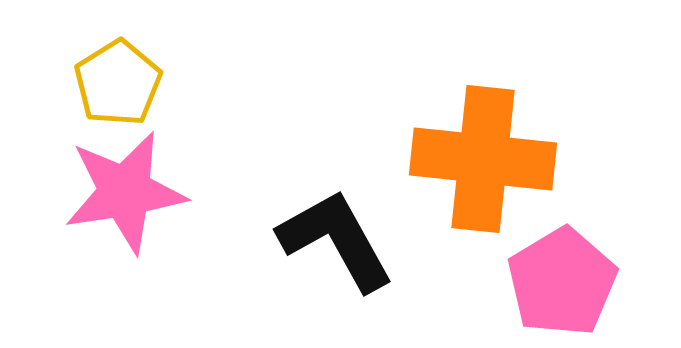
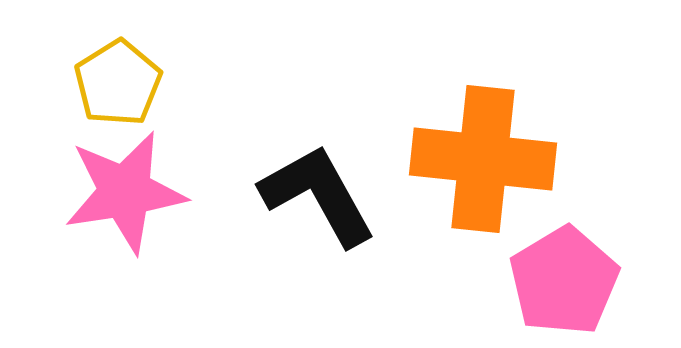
black L-shape: moved 18 px left, 45 px up
pink pentagon: moved 2 px right, 1 px up
